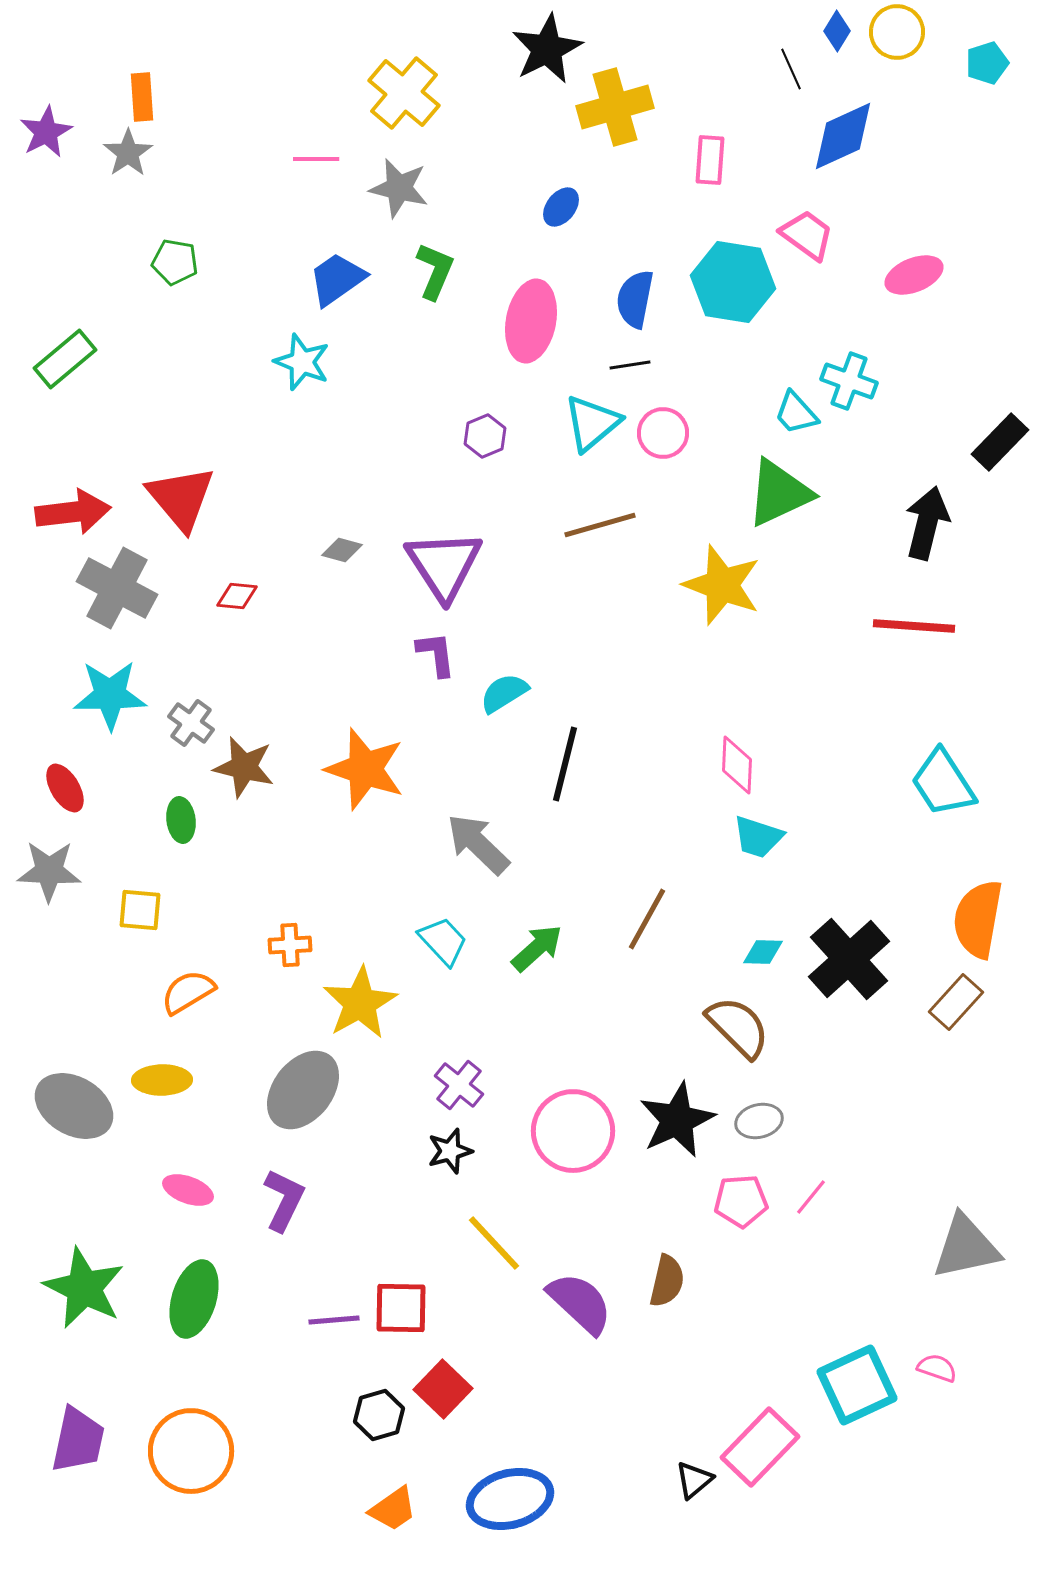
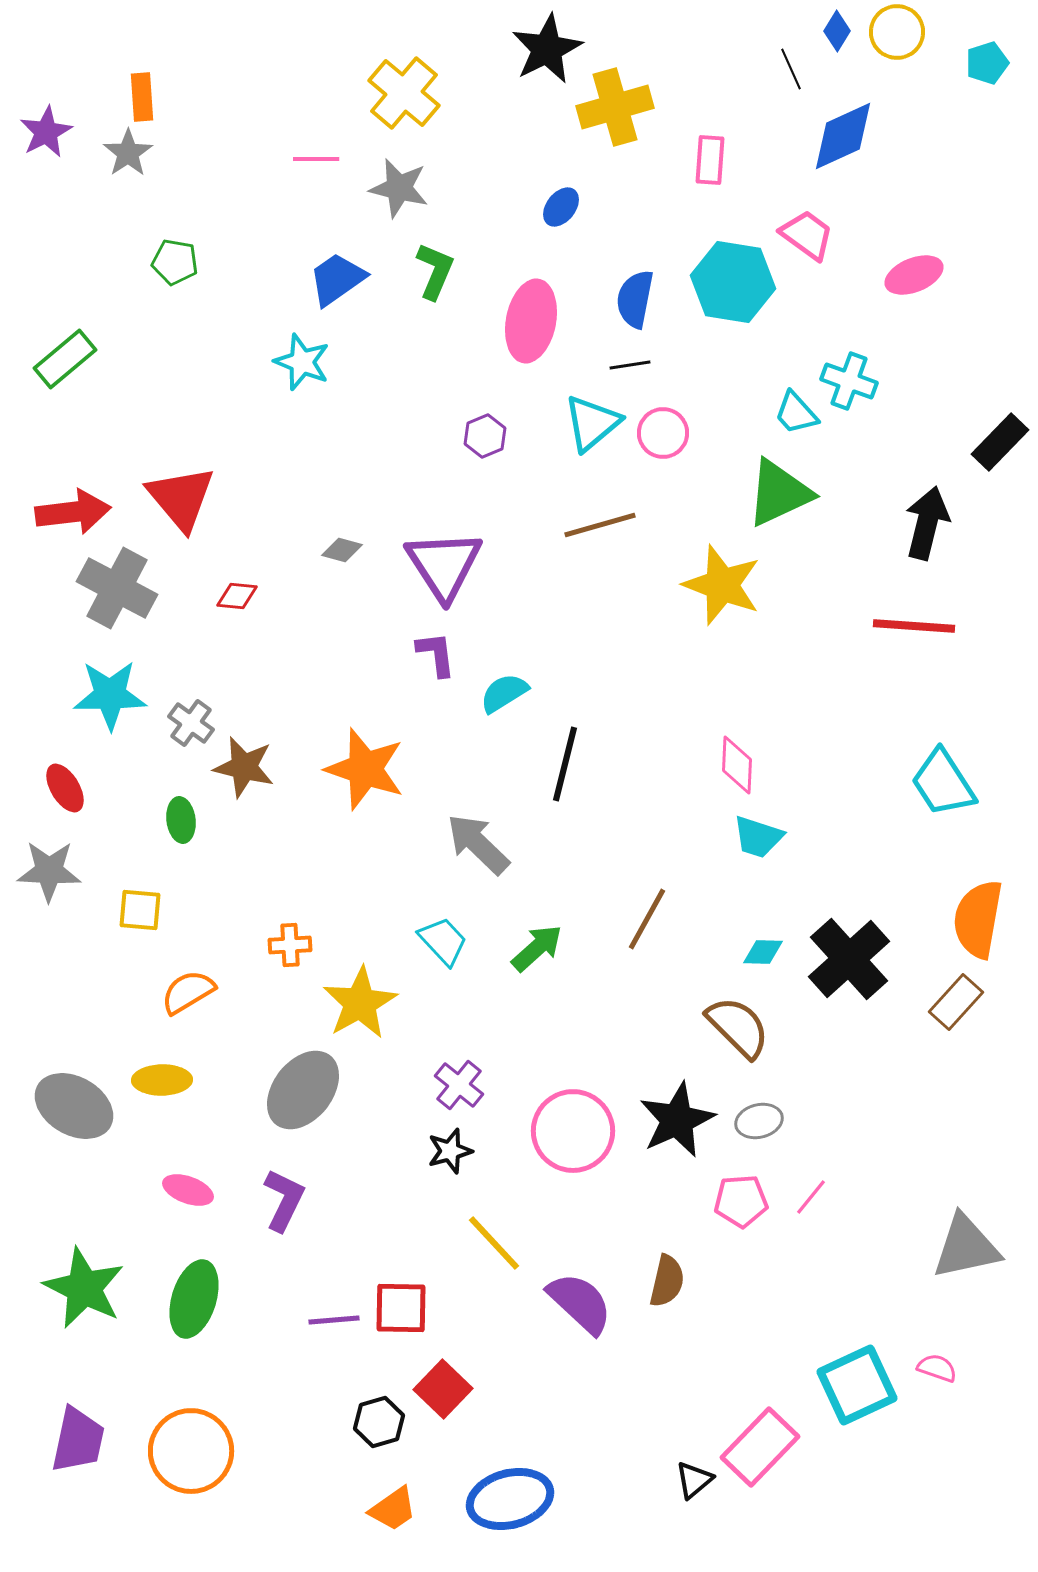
black hexagon at (379, 1415): moved 7 px down
